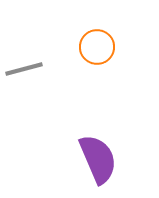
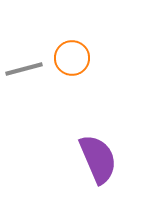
orange circle: moved 25 px left, 11 px down
